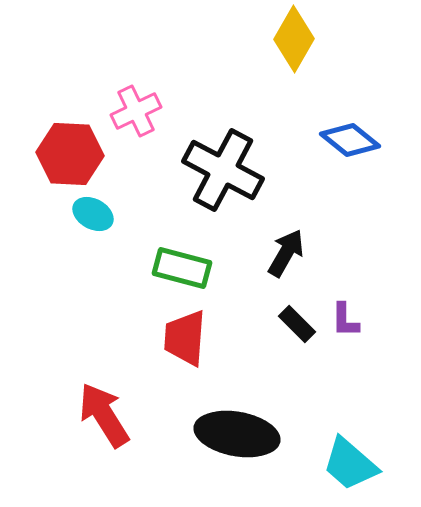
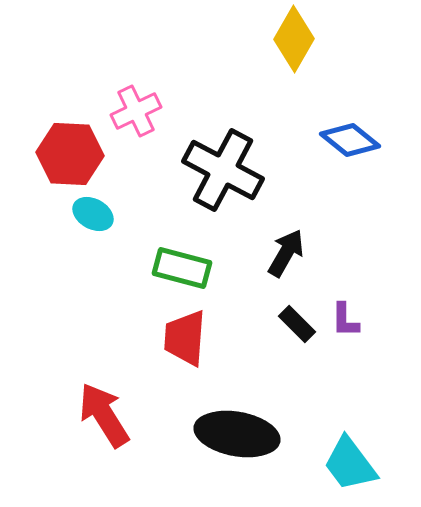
cyan trapezoid: rotated 12 degrees clockwise
